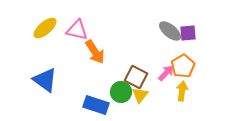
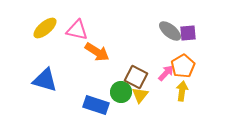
orange arrow: moved 2 px right; rotated 25 degrees counterclockwise
blue triangle: rotated 20 degrees counterclockwise
